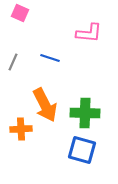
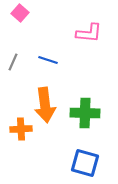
pink square: rotated 18 degrees clockwise
blue line: moved 2 px left, 2 px down
orange arrow: rotated 20 degrees clockwise
blue square: moved 3 px right, 13 px down
